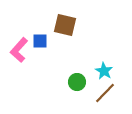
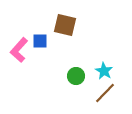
green circle: moved 1 px left, 6 px up
